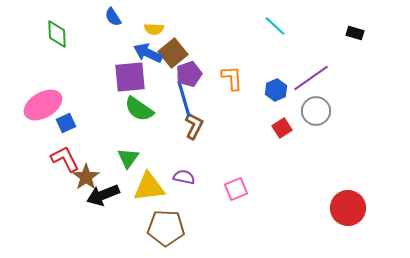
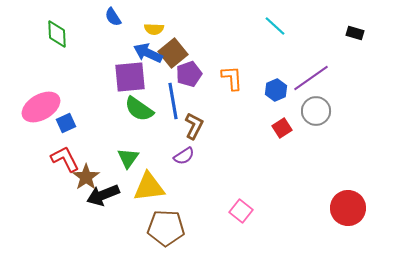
blue line: moved 11 px left, 2 px down; rotated 6 degrees clockwise
pink ellipse: moved 2 px left, 2 px down
purple semicircle: moved 21 px up; rotated 135 degrees clockwise
pink square: moved 5 px right, 22 px down; rotated 30 degrees counterclockwise
